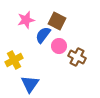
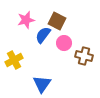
pink circle: moved 5 px right, 3 px up
brown cross: moved 7 px right, 1 px up; rotated 12 degrees counterclockwise
blue triangle: moved 12 px right
